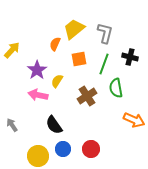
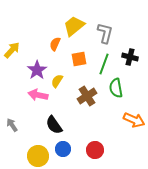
yellow trapezoid: moved 3 px up
red circle: moved 4 px right, 1 px down
